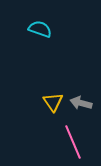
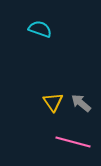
gray arrow: rotated 25 degrees clockwise
pink line: rotated 52 degrees counterclockwise
